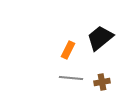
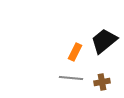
black trapezoid: moved 4 px right, 3 px down
orange rectangle: moved 7 px right, 2 px down
